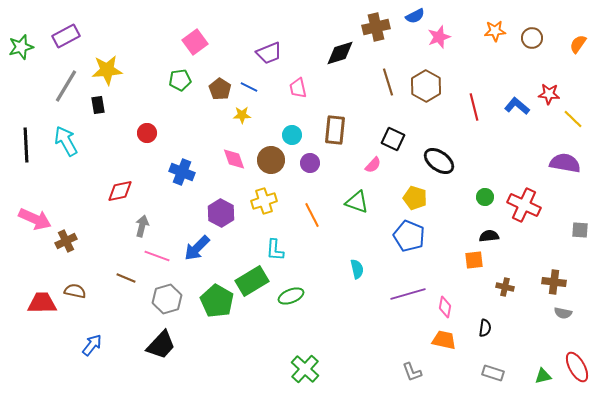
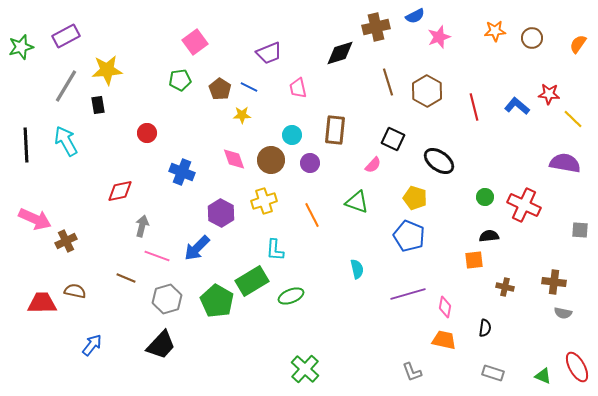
brown hexagon at (426, 86): moved 1 px right, 5 px down
green triangle at (543, 376): rotated 36 degrees clockwise
